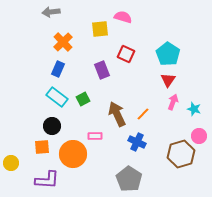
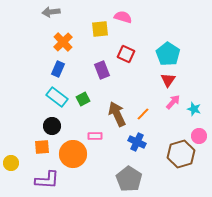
pink arrow: rotated 21 degrees clockwise
